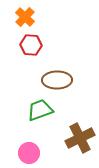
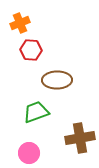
orange cross: moved 5 px left, 6 px down; rotated 24 degrees clockwise
red hexagon: moved 5 px down
green trapezoid: moved 4 px left, 2 px down
brown cross: rotated 16 degrees clockwise
